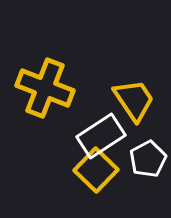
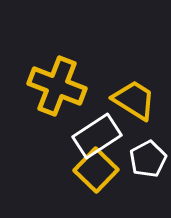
yellow cross: moved 12 px right, 2 px up
yellow trapezoid: rotated 24 degrees counterclockwise
white rectangle: moved 4 px left
